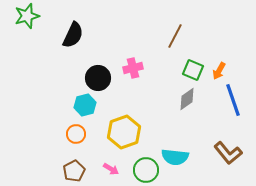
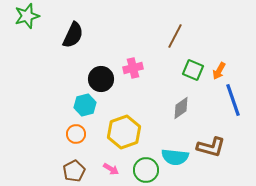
black circle: moved 3 px right, 1 px down
gray diamond: moved 6 px left, 9 px down
brown L-shape: moved 17 px left, 6 px up; rotated 36 degrees counterclockwise
